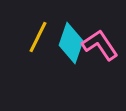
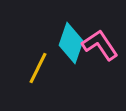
yellow line: moved 31 px down
